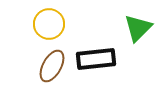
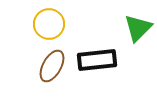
black rectangle: moved 1 px right, 1 px down
